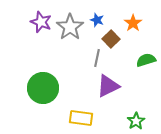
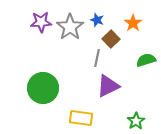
purple star: rotated 25 degrees counterclockwise
